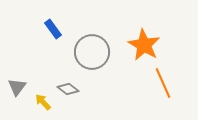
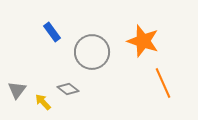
blue rectangle: moved 1 px left, 3 px down
orange star: moved 1 px left, 4 px up; rotated 12 degrees counterclockwise
gray triangle: moved 3 px down
